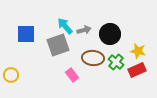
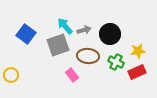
blue square: rotated 36 degrees clockwise
yellow star: rotated 21 degrees counterclockwise
brown ellipse: moved 5 px left, 2 px up
green cross: rotated 14 degrees counterclockwise
red rectangle: moved 2 px down
